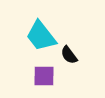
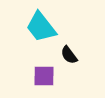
cyan trapezoid: moved 9 px up
